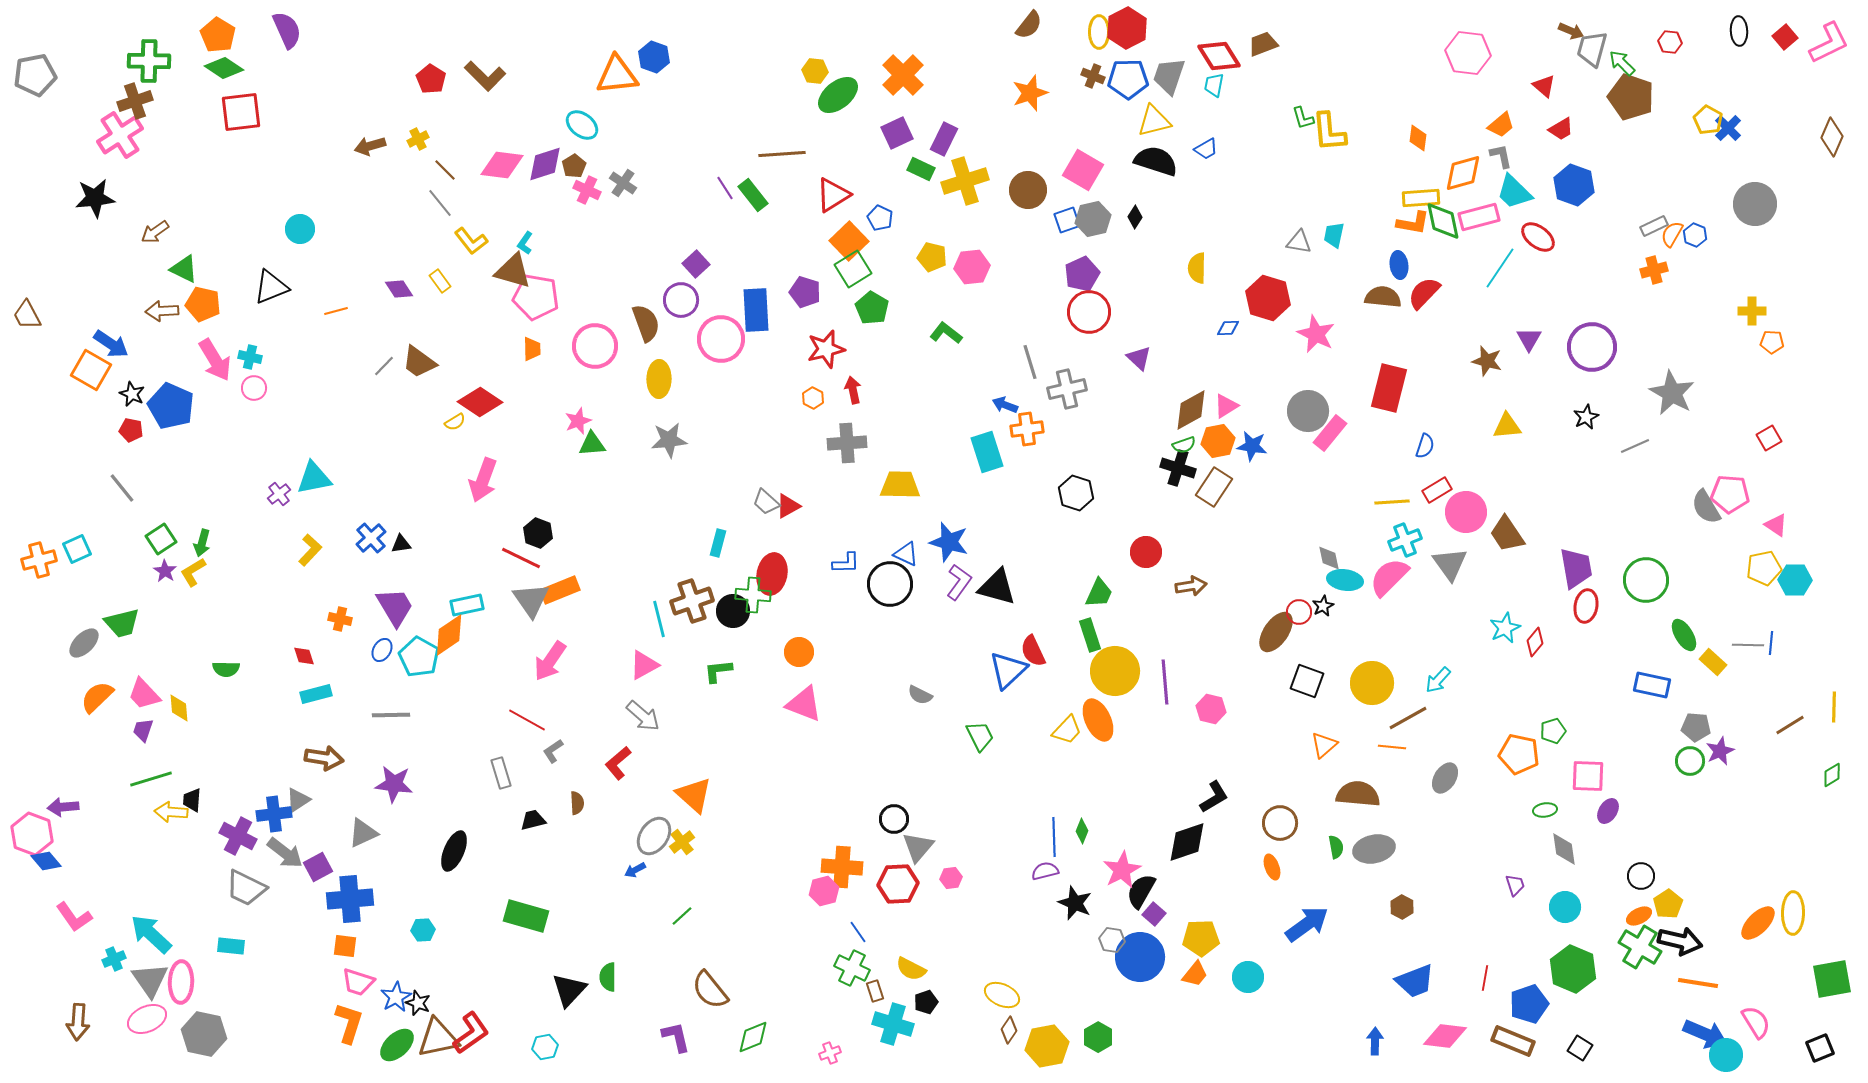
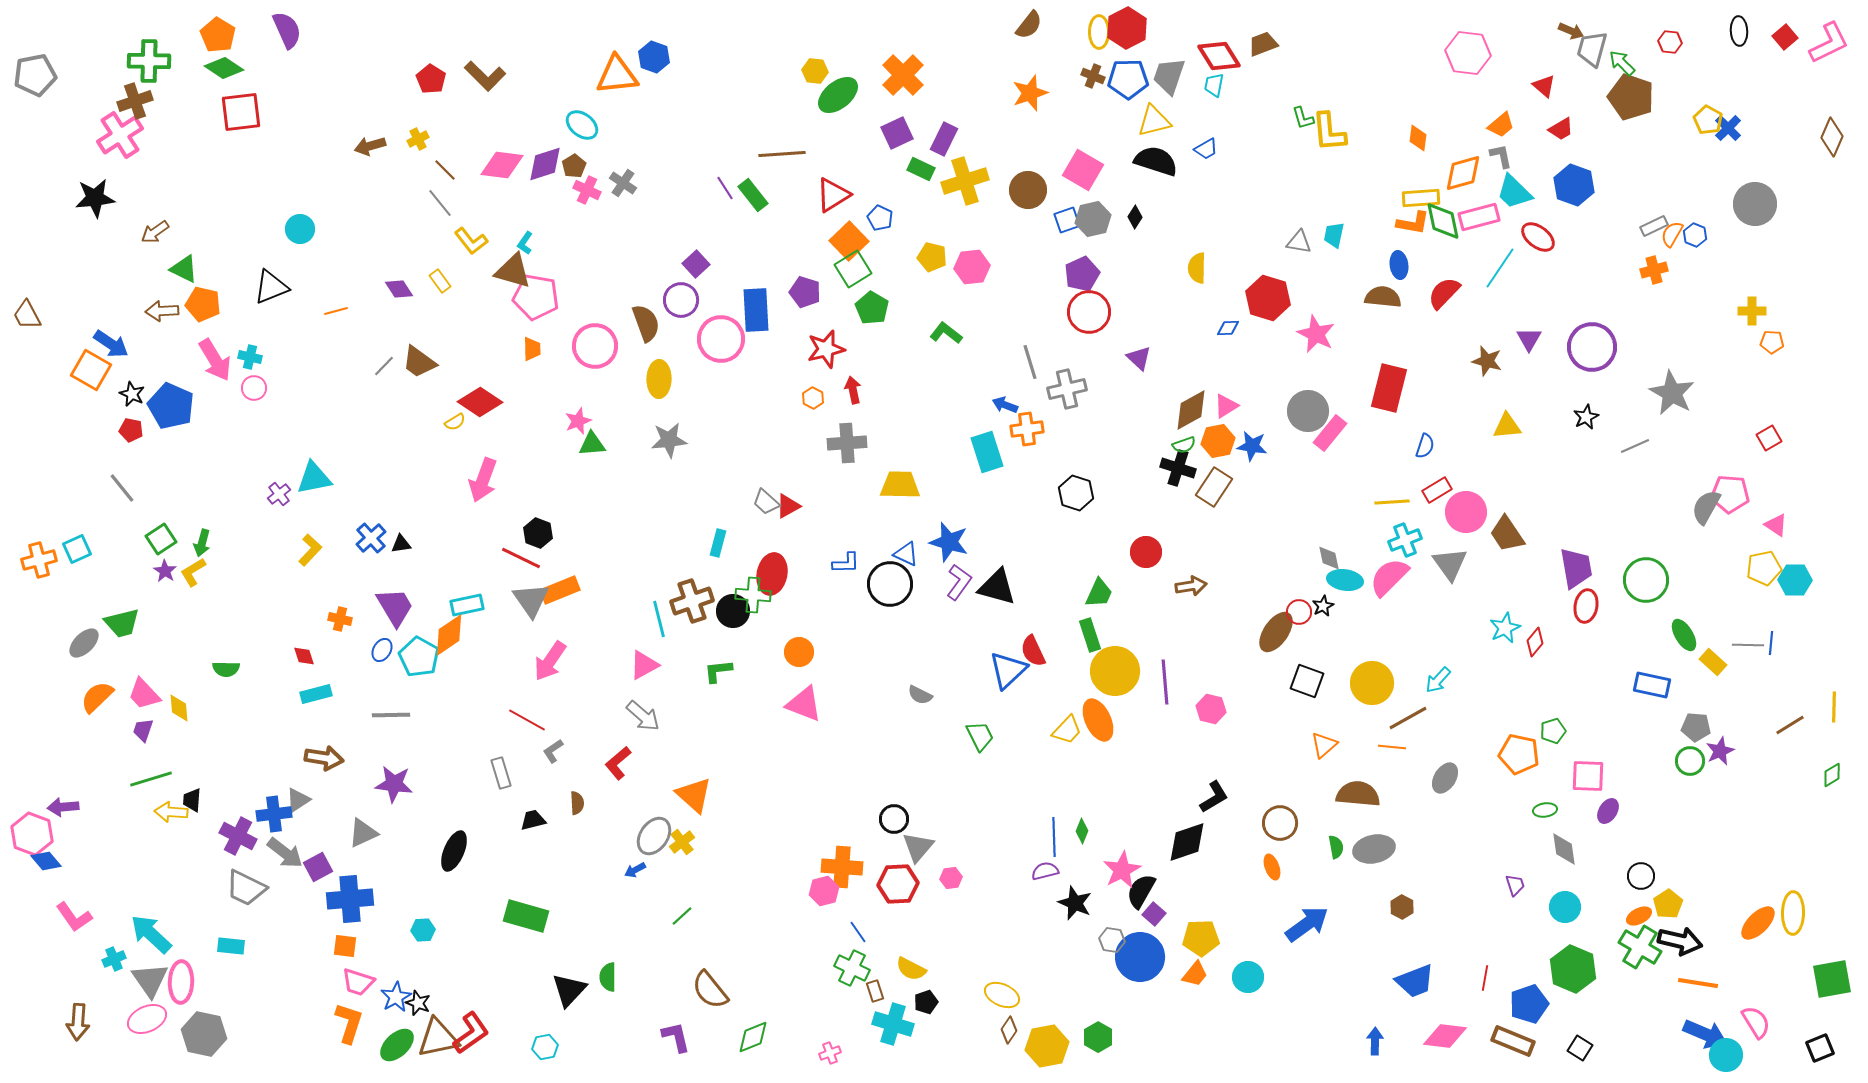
red semicircle at (1424, 293): moved 20 px right
gray semicircle at (1706, 507): rotated 60 degrees clockwise
